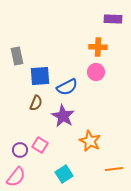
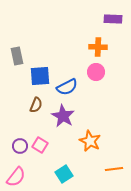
brown semicircle: moved 2 px down
purple circle: moved 4 px up
